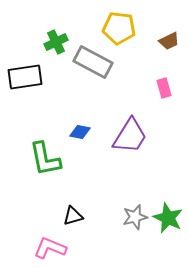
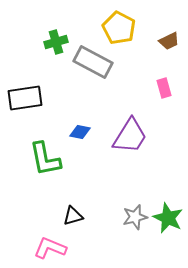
yellow pentagon: rotated 20 degrees clockwise
green cross: rotated 10 degrees clockwise
black rectangle: moved 21 px down
